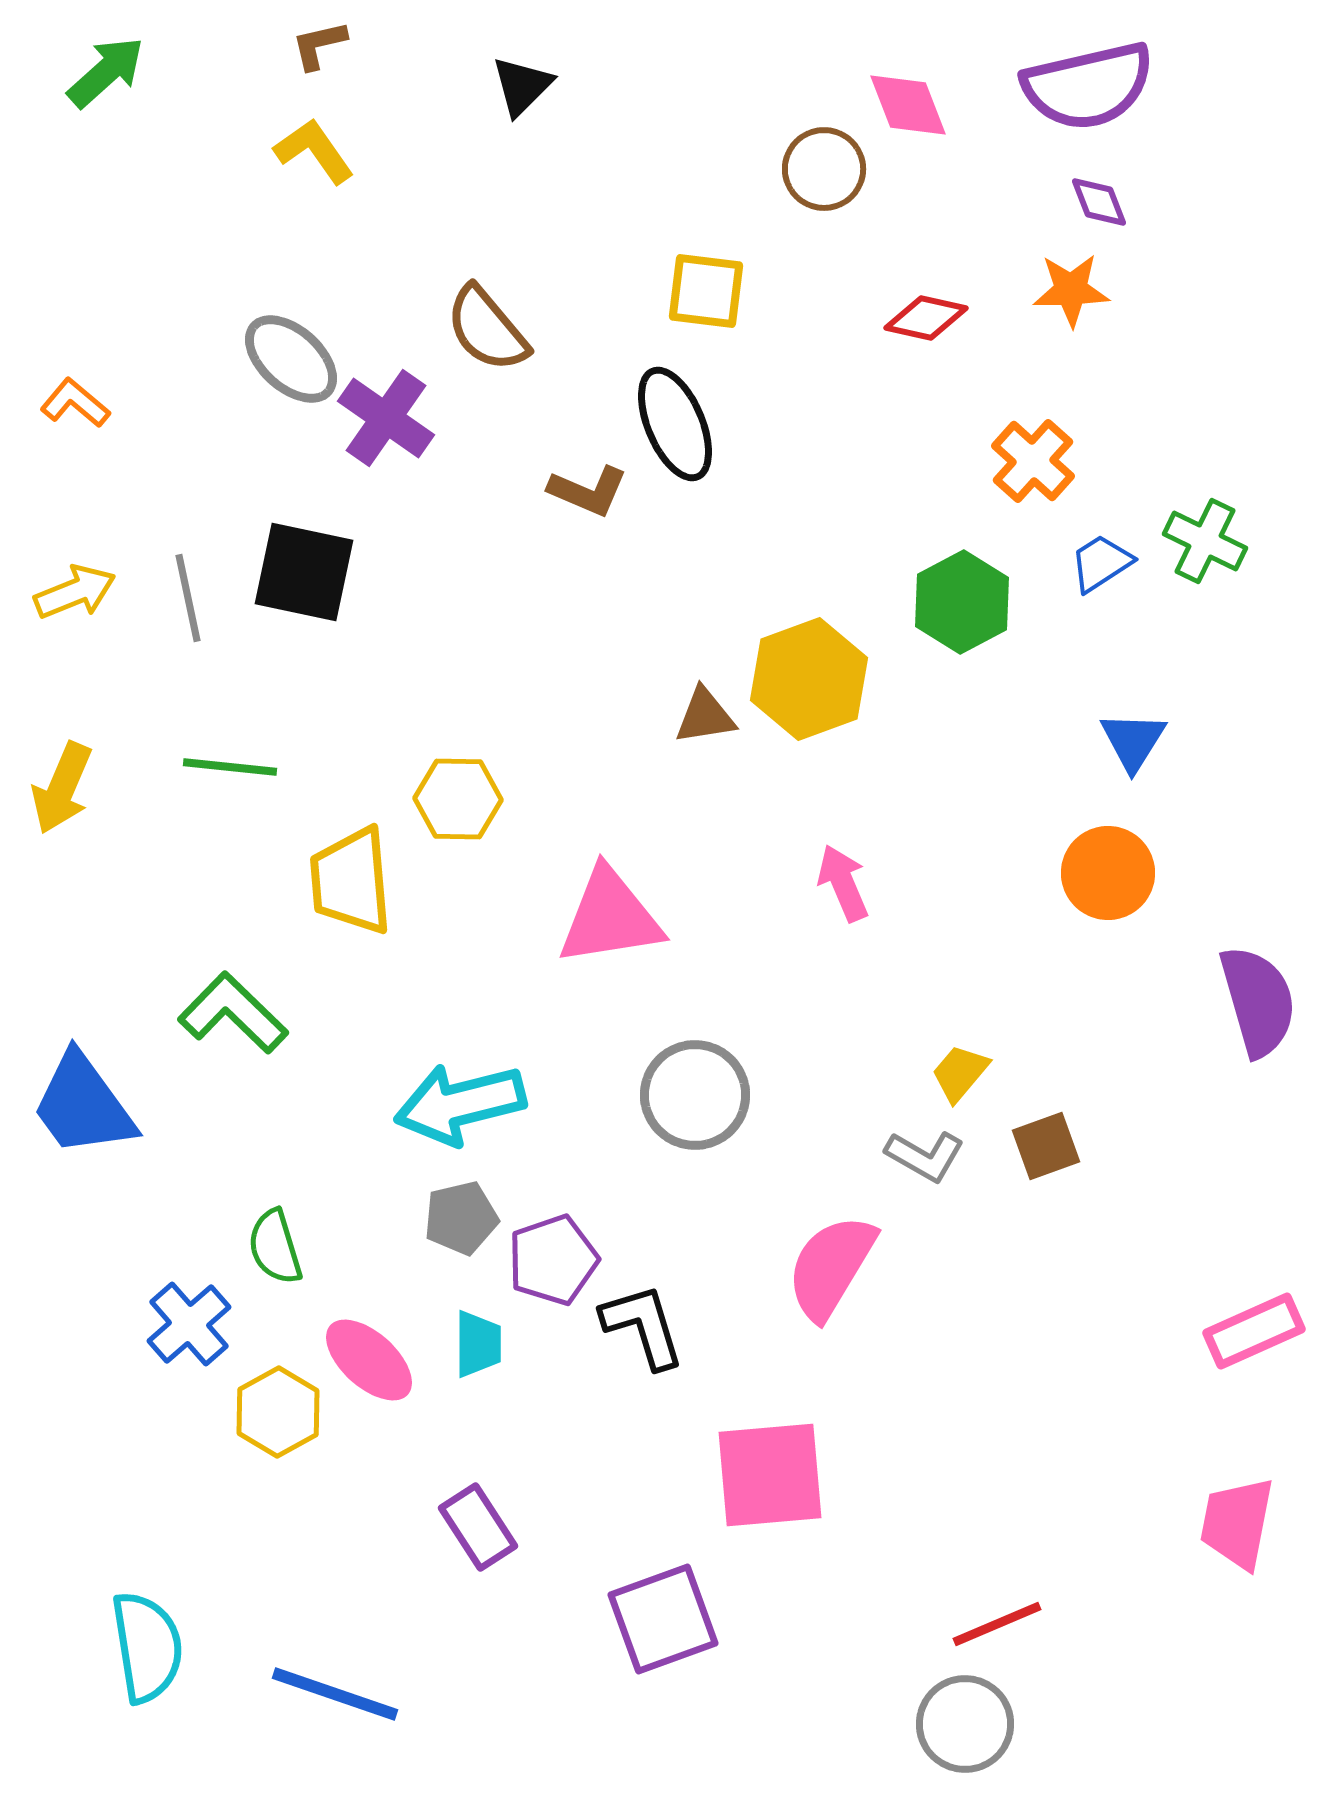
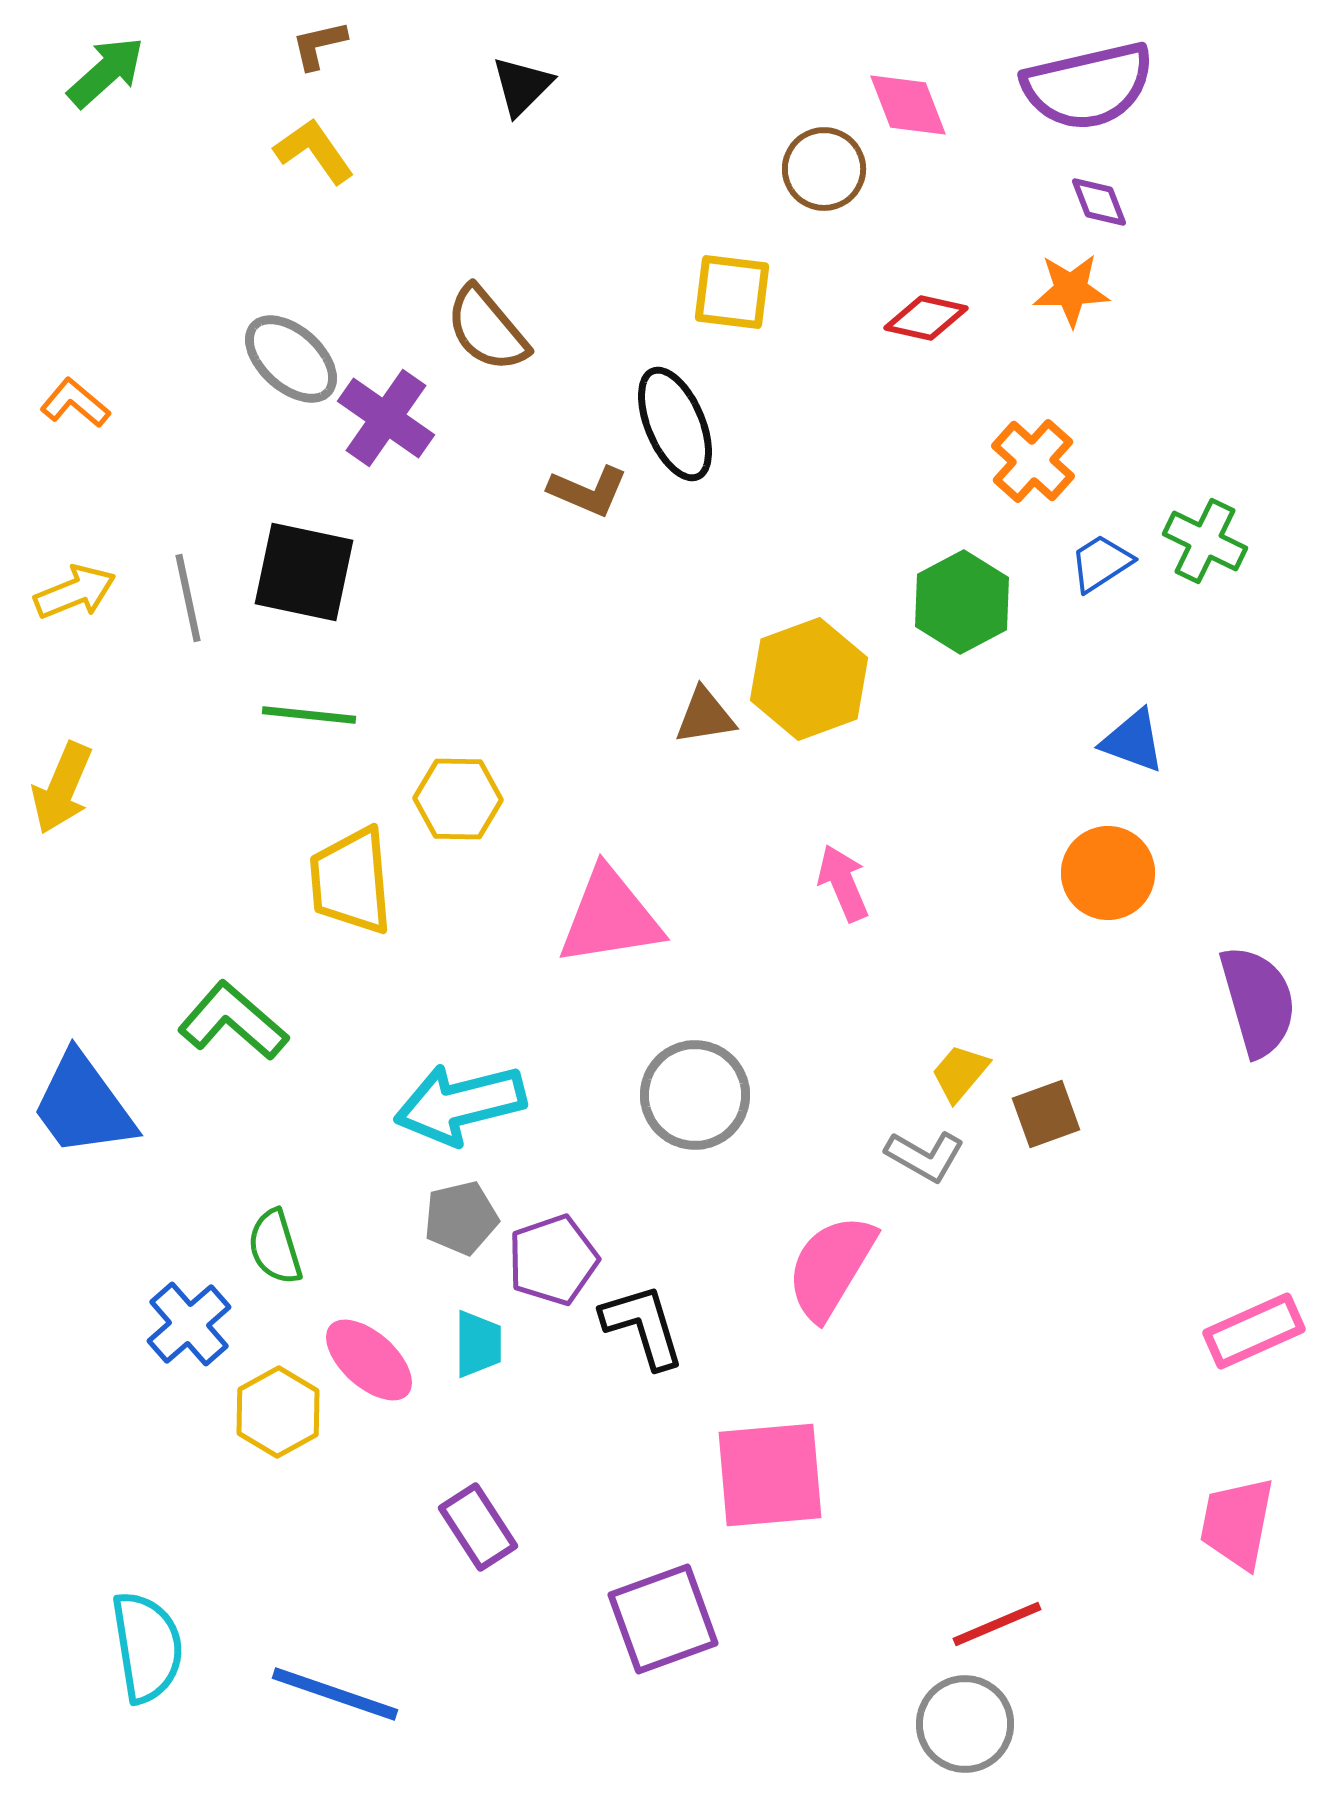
yellow square at (706, 291): moved 26 px right, 1 px down
blue triangle at (1133, 741): rotated 42 degrees counterclockwise
green line at (230, 767): moved 79 px right, 52 px up
green L-shape at (233, 1013): moved 8 px down; rotated 3 degrees counterclockwise
brown square at (1046, 1146): moved 32 px up
